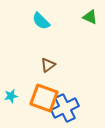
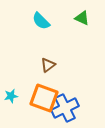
green triangle: moved 8 px left, 1 px down
